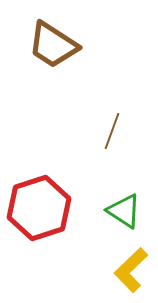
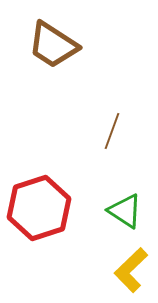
green triangle: moved 1 px right
